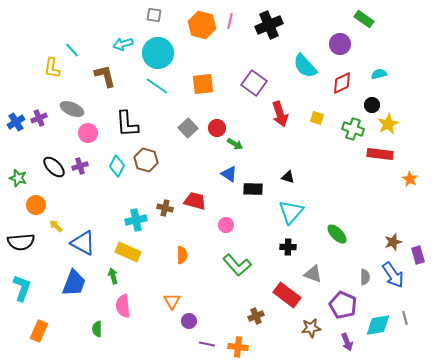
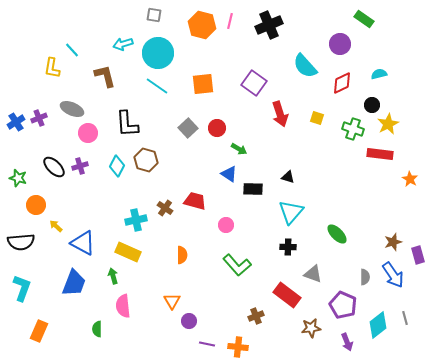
green arrow at (235, 144): moved 4 px right, 5 px down
brown cross at (165, 208): rotated 21 degrees clockwise
cyan diamond at (378, 325): rotated 28 degrees counterclockwise
